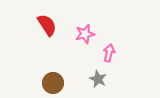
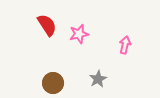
pink star: moved 6 px left
pink arrow: moved 16 px right, 8 px up
gray star: rotated 18 degrees clockwise
